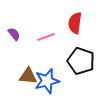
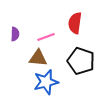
purple semicircle: moved 1 px right; rotated 40 degrees clockwise
brown triangle: moved 10 px right, 18 px up
blue star: moved 1 px left, 1 px down
